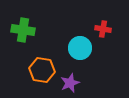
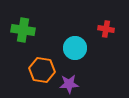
red cross: moved 3 px right
cyan circle: moved 5 px left
purple star: moved 1 px left, 1 px down; rotated 18 degrees clockwise
